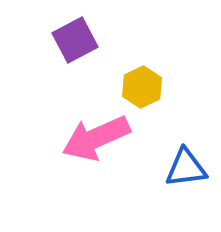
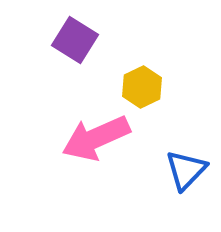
purple square: rotated 30 degrees counterclockwise
blue triangle: moved 2 px down; rotated 39 degrees counterclockwise
